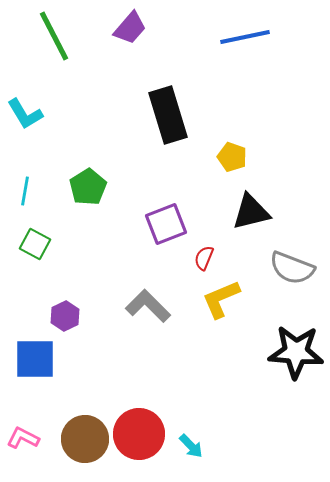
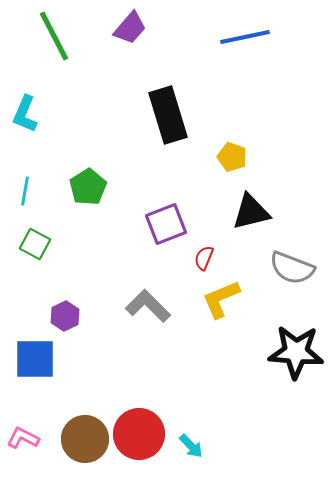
cyan L-shape: rotated 54 degrees clockwise
